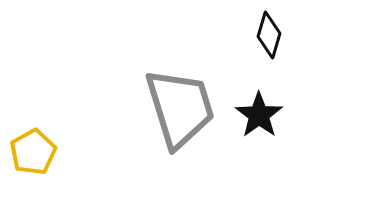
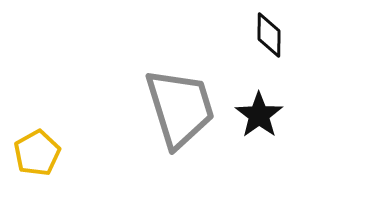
black diamond: rotated 15 degrees counterclockwise
yellow pentagon: moved 4 px right, 1 px down
